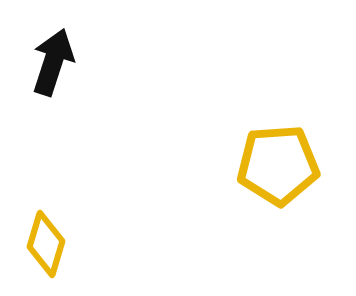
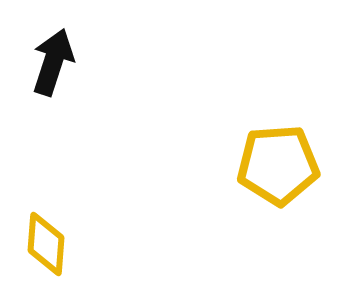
yellow diamond: rotated 12 degrees counterclockwise
